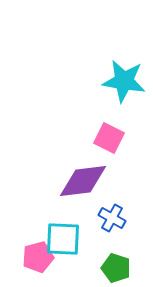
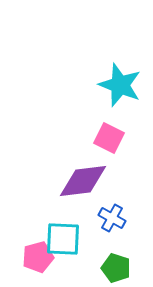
cyan star: moved 4 px left, 4 px down; rotated 12 degrees clockwise
